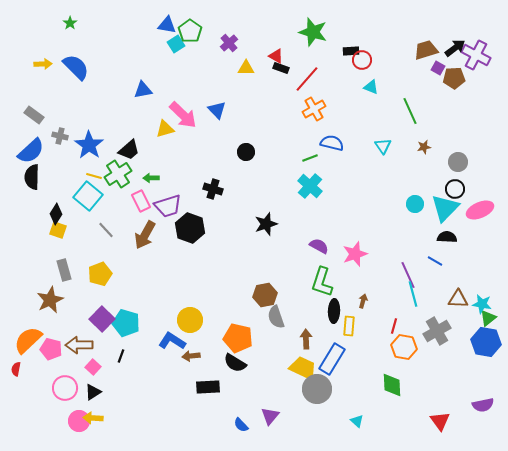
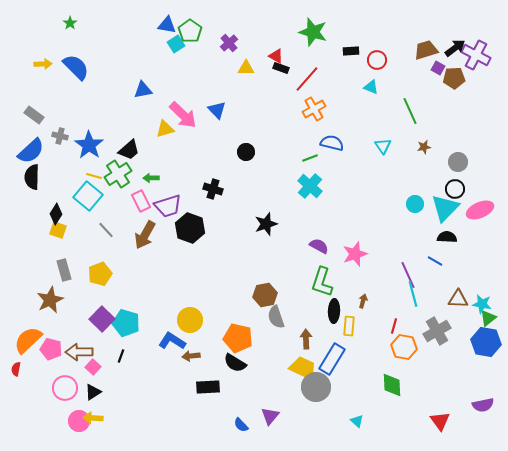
red circle at (362, 60): moved 15 px right
brown arrow at (79, 345): moved 7 px down
gray circle at (317, 389): moved 1 px left, 2 px up
